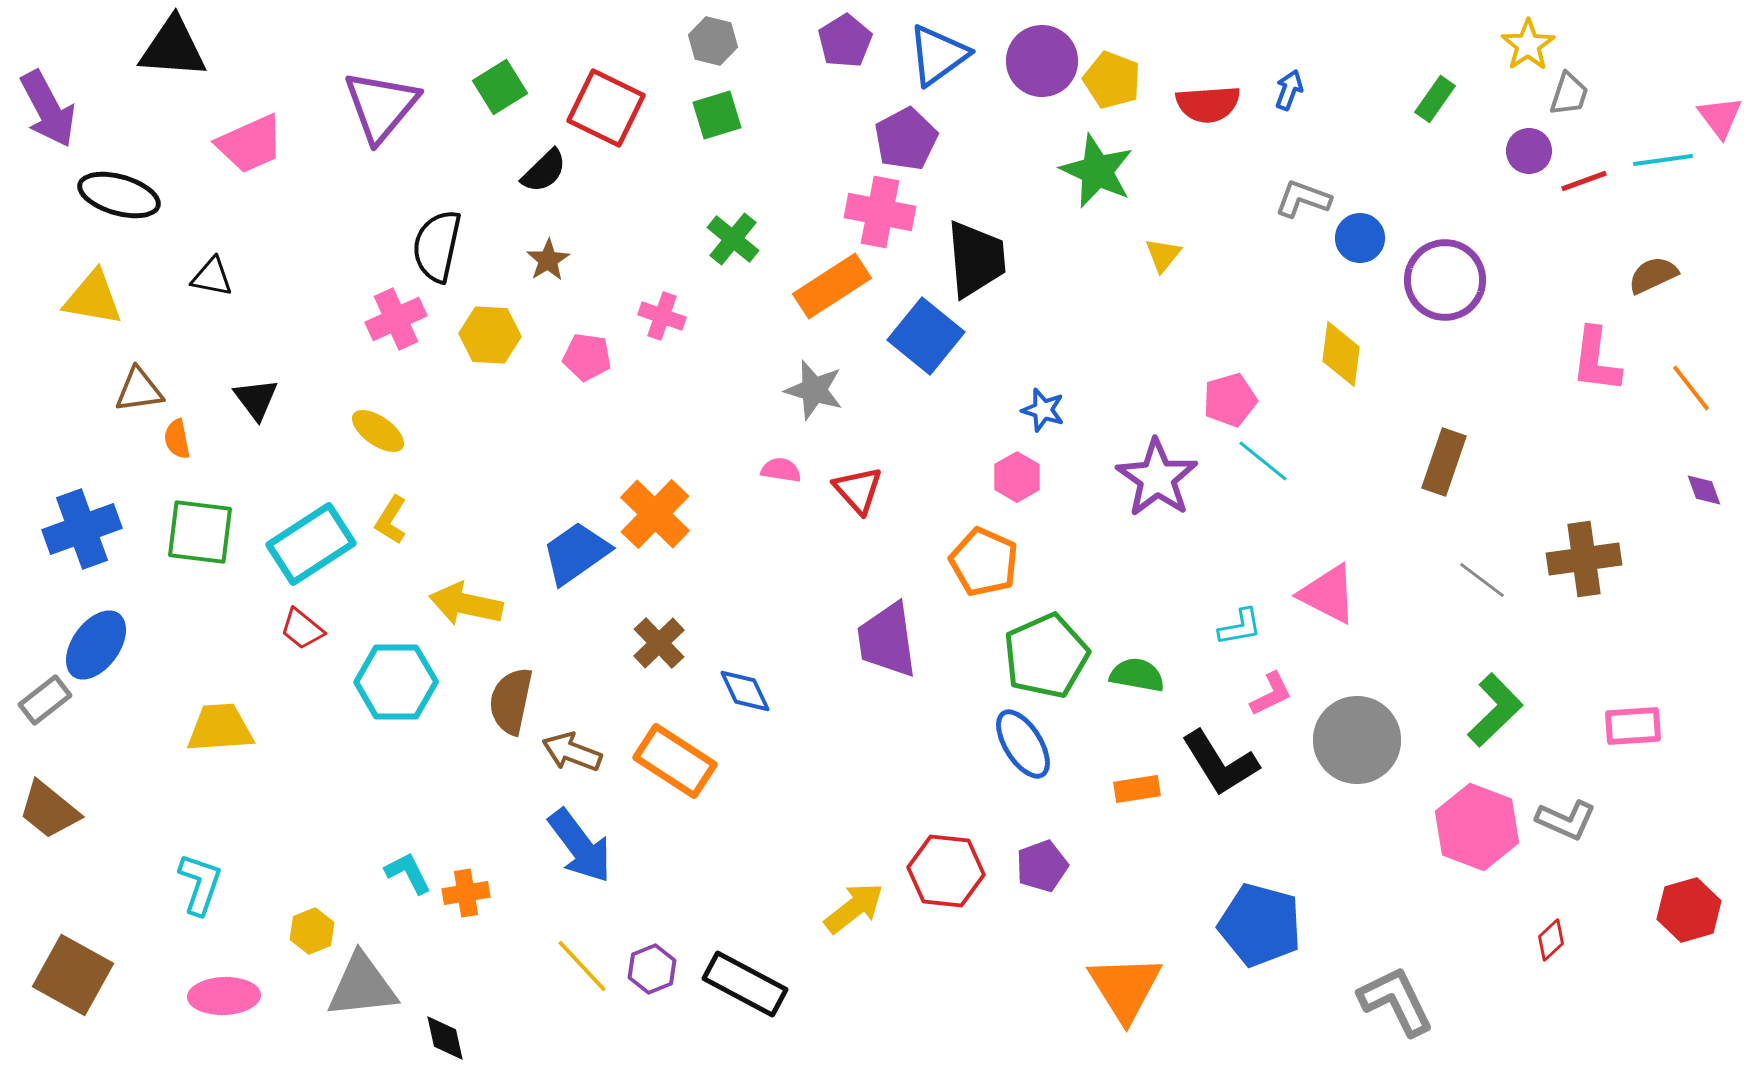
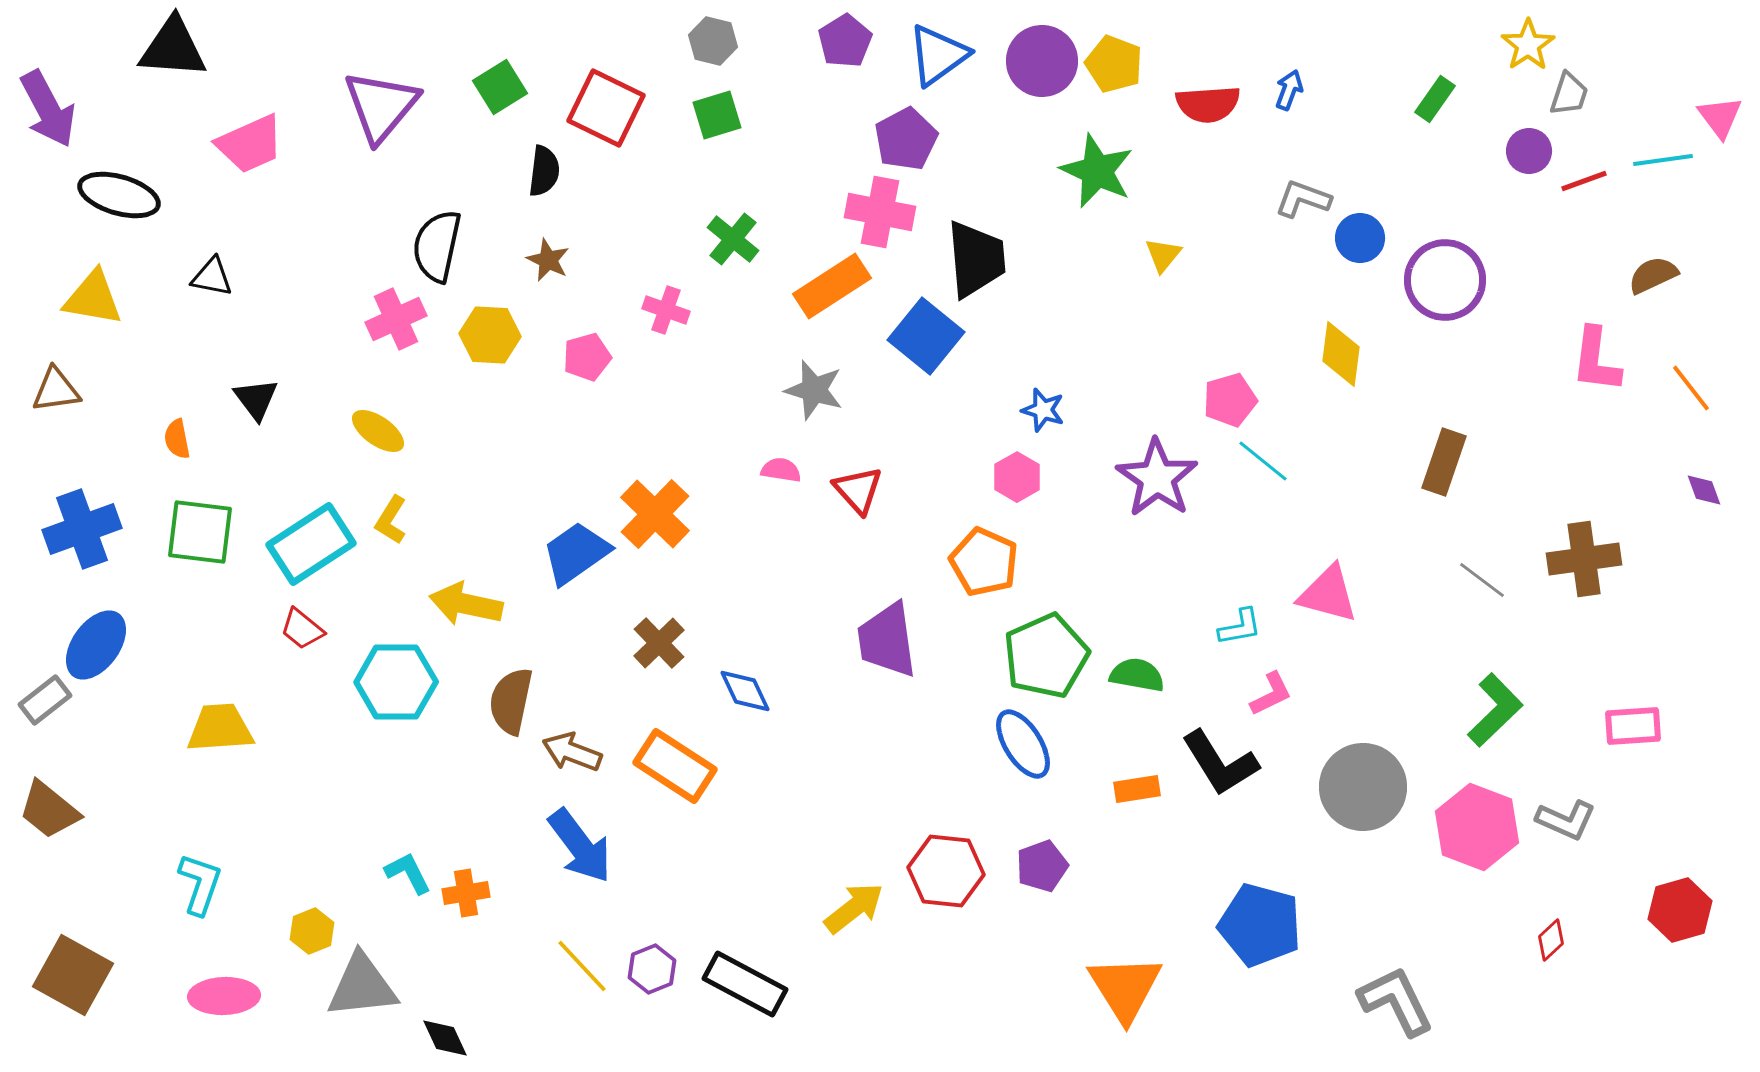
yellow pentagon at (1112, 80): moved 2 px right, 16 px up
black semicircle at (544, 171): rotated 39 degrees counterclockwise
brown star at (548, 260): rotated 15 degrees counterclockwise
pink cross at (662, 316): moved 4 px right, 6 px up
pink pentagon at (587, 357): rotated 24 degrees counterclockwise
brown triangle at (139, 390): moved 83 px left
pink triangle at (1328, 594): rotated 12 degrees counterclockwise
gray circle at (1357, 740): moved 6 px right, 47 px down
orange rectangle at (675, 761): moved 5 px down
red hexagon at (1689, 910): moved 9 px left
black diamond at (445, 1038): rotated 12 degrees counterclockwise
